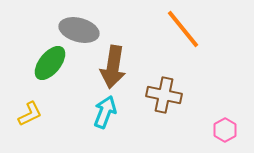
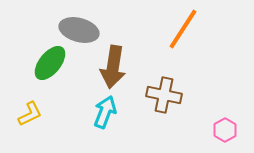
orange line: rotated 72 degrees clockwise
